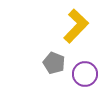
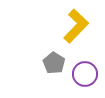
gray pentagon: rotated 10 degrees clockwise
